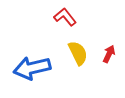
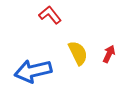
red L-shape: moved 15 px left, 2 px up
blue arrow: moved 1 px right, 3 px down
